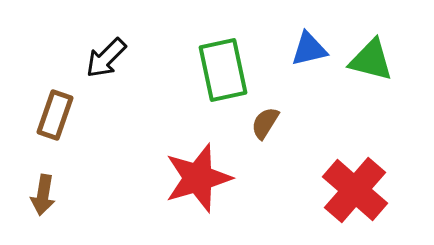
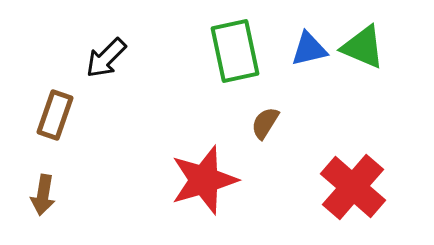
green triangle: moved 8 px left, 13 px up; rotated 9 degrees clockwise
green rectangle: moved 12 px right, 19 px up
red star: moved 6 px right, 2 px down
red cross: moved 2 px left, 3 px up
